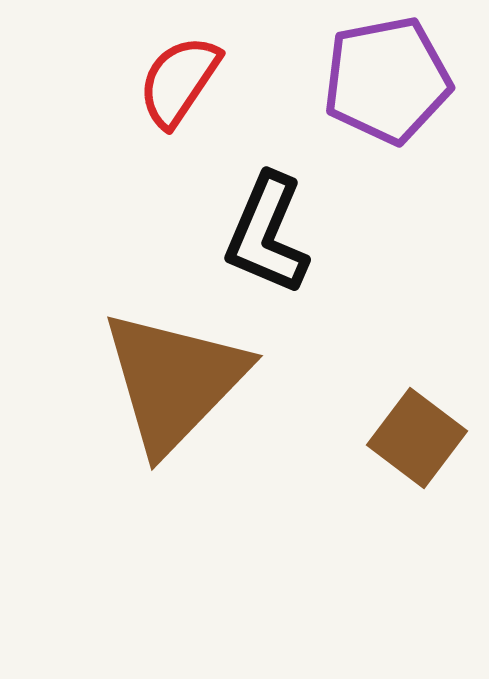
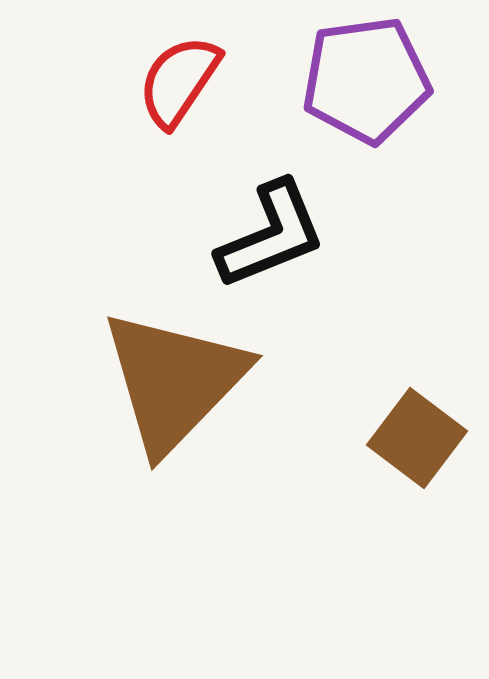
purple pentagon: moved 21 px left; rotated 3 degrees clockwise
black L-shape: moved 4 px right, 1 px down; rotated 135 degrees counterclockwise
